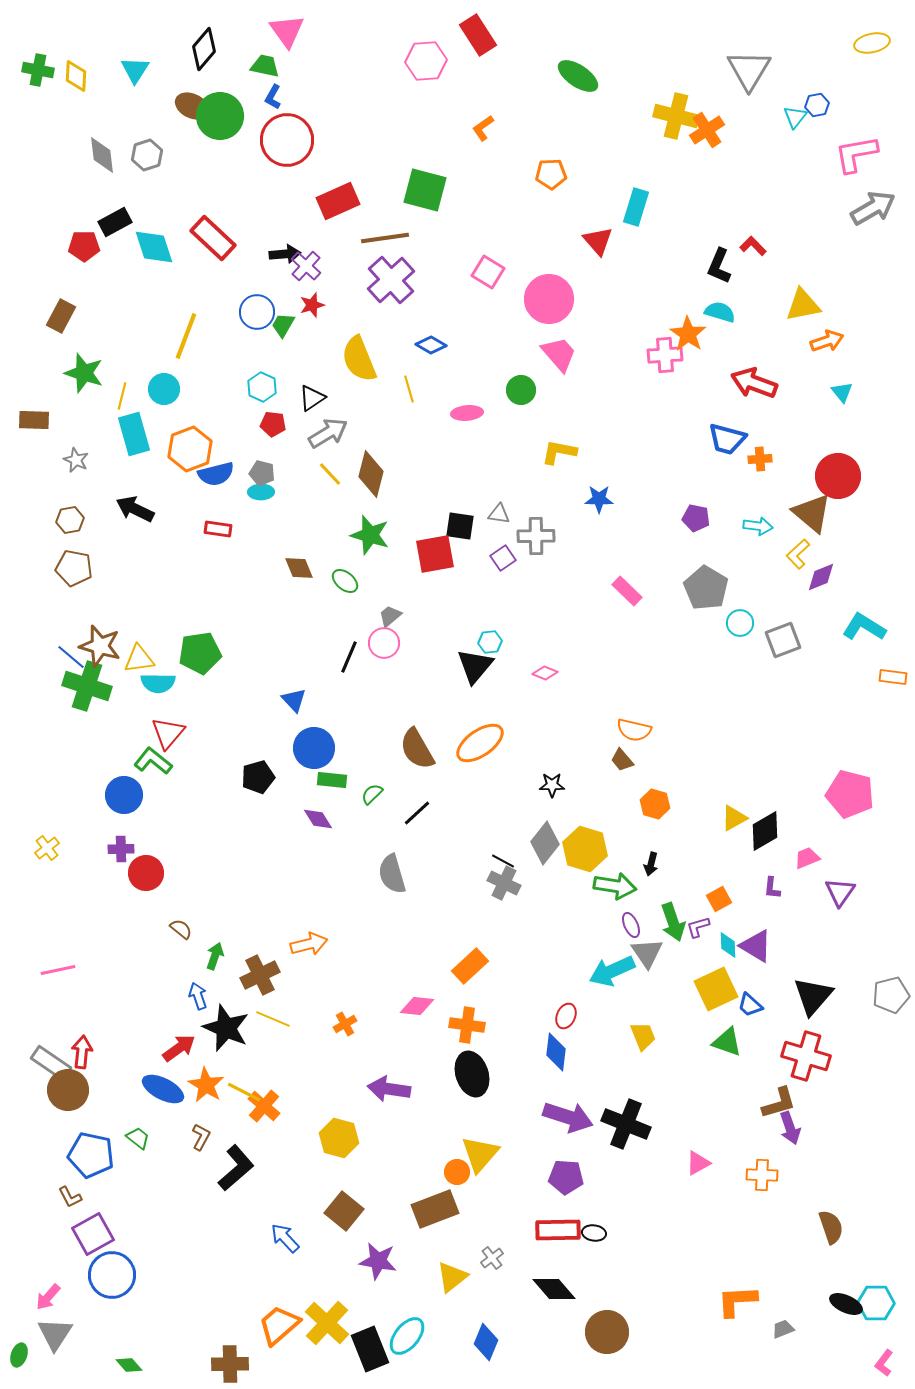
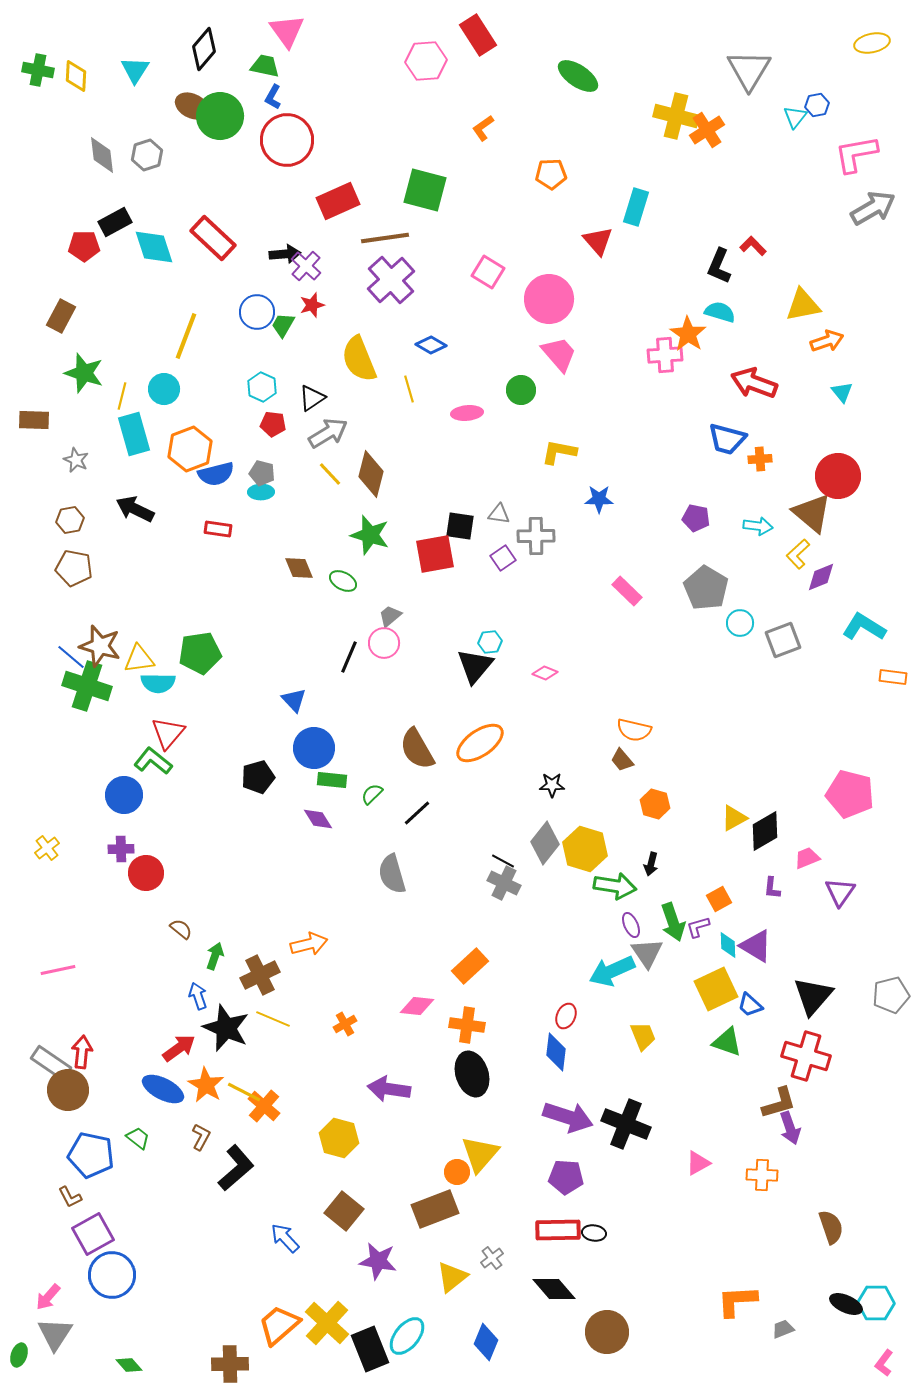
green ellipse at (345, 581): moved 2 px left; rotated 12 degrees counterclockwise
